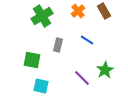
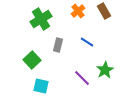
green cross: moved 1 px left, 3 px down
blue line: moved 2 px down
green square: rotated 36 degrees clockwise
